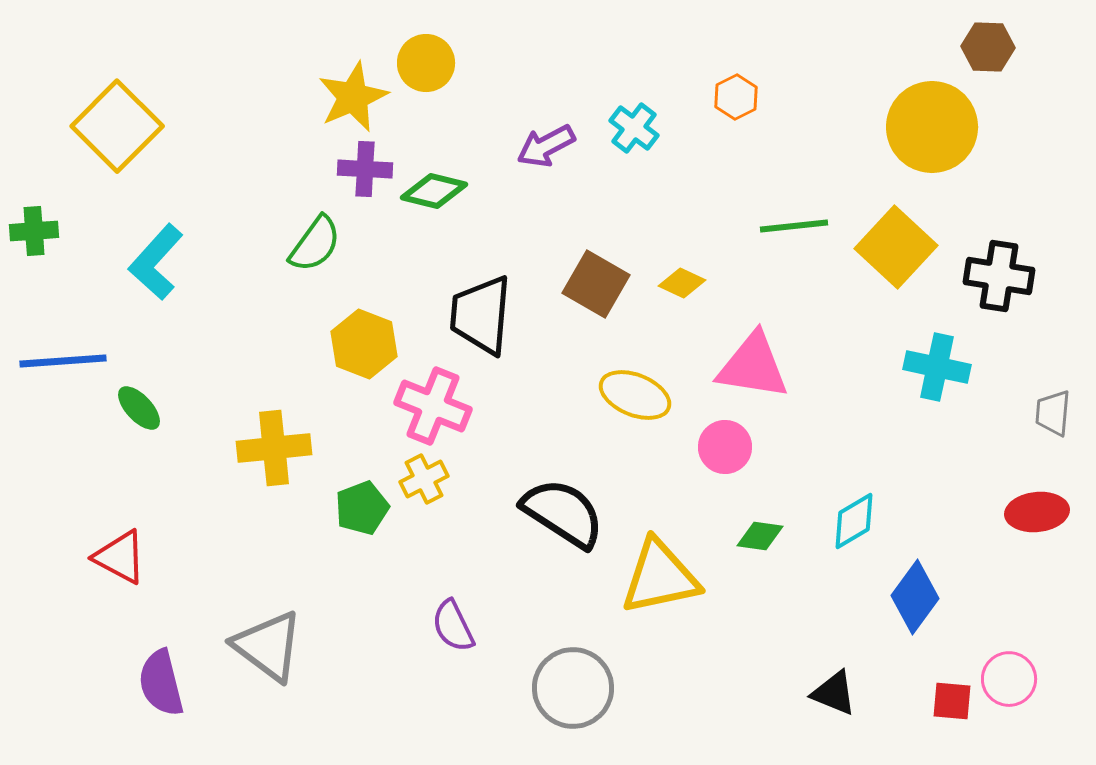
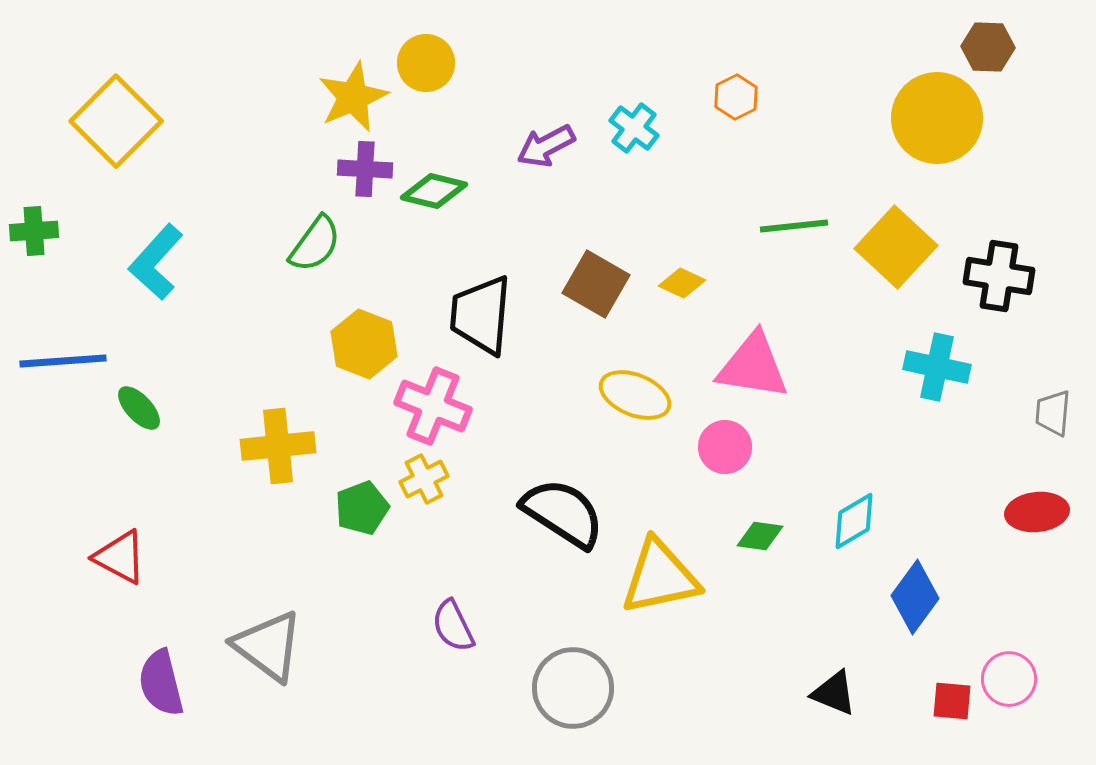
yellow square at (117, 126): moved 1 px left, 5 px up
yellow circle at (932, 127): moved 5 px right, 9 px up
yellow cross at (274, 448): moved 4 px right, 2 px up
